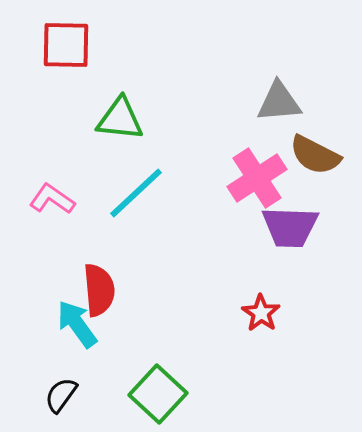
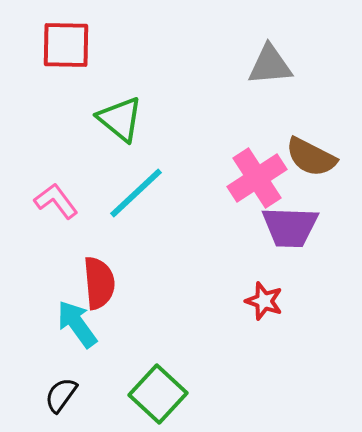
gray triangle: moved 9 px left, 37 px up
green triangle: rotated 33 degrees clockwise
brown semicircle: moved 4 px left, 2 px down
pink L-shape: moved 4 px right, 2 px down; rotated 18 degrees clockwise
red semicircle: moved 7 px up
red star: moved 3 px right, 12 px up; rotated 15 degrees counterclockwise
